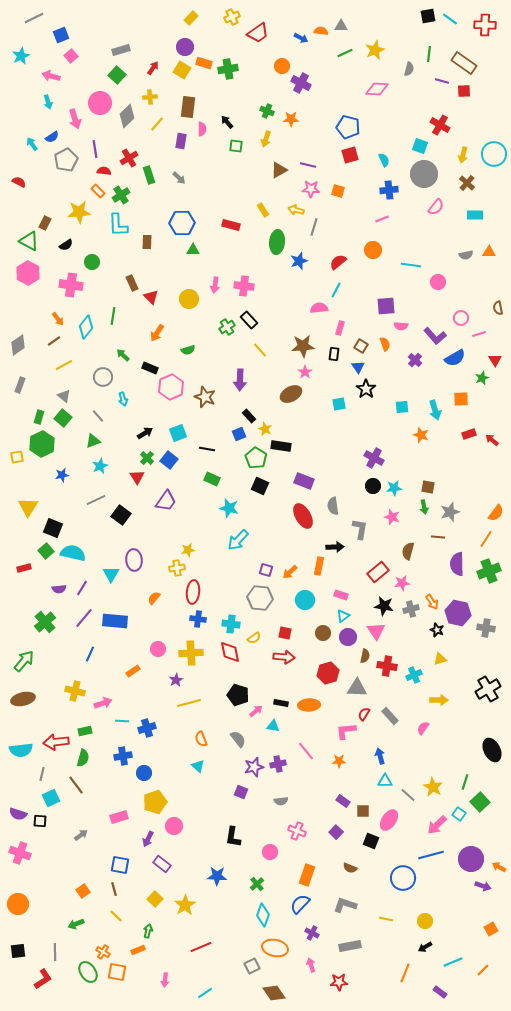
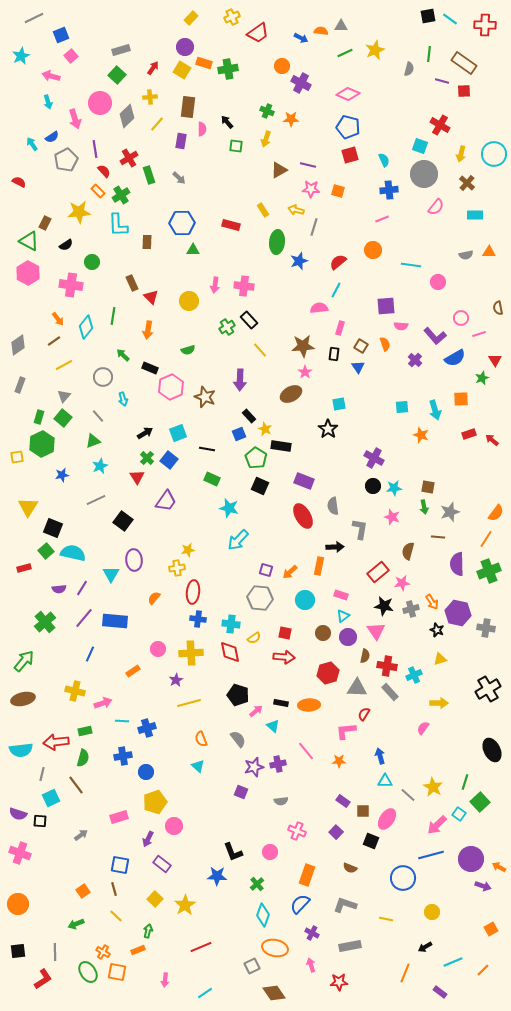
pink diamond at (377, 89): moved 29 px left, 5 px down; rotated 20 degrees clockwise
yellow arrow at (463, 155): moved 2 px left, 1 px up
red semicircle at (104, 171): rotated 40 degrees clockwise
yellow circle at (189, 299): moved 2 px down
orange arrow at (157, 333): moved 9 px left, 3 px up; rotated 24 degrees counterclockwise
black star at (366, 389): moved 38 px left, 40 px down
gray triangle at (64, 396): rotated 32 degrees clockwise
black square at (121, 515): moved 2 px right, 6 px down
yellow arrow at (439, 700): moved 3 px down
gray rectangle at (390, 716): moved 24 px up
cyan triangle at (273, 726): rotated 32 degrees clockwise
blue circle at (144, 773): moved 2 px right, 1 px up
pink ellipse at (389, 820): moved 2 px left, 1 px up
black L-shape at (233, 837): moved 15 px down; rotated 30 degrees counterclockwise
yellow circle at (425, 921): moved 7 px right, 9 px up
